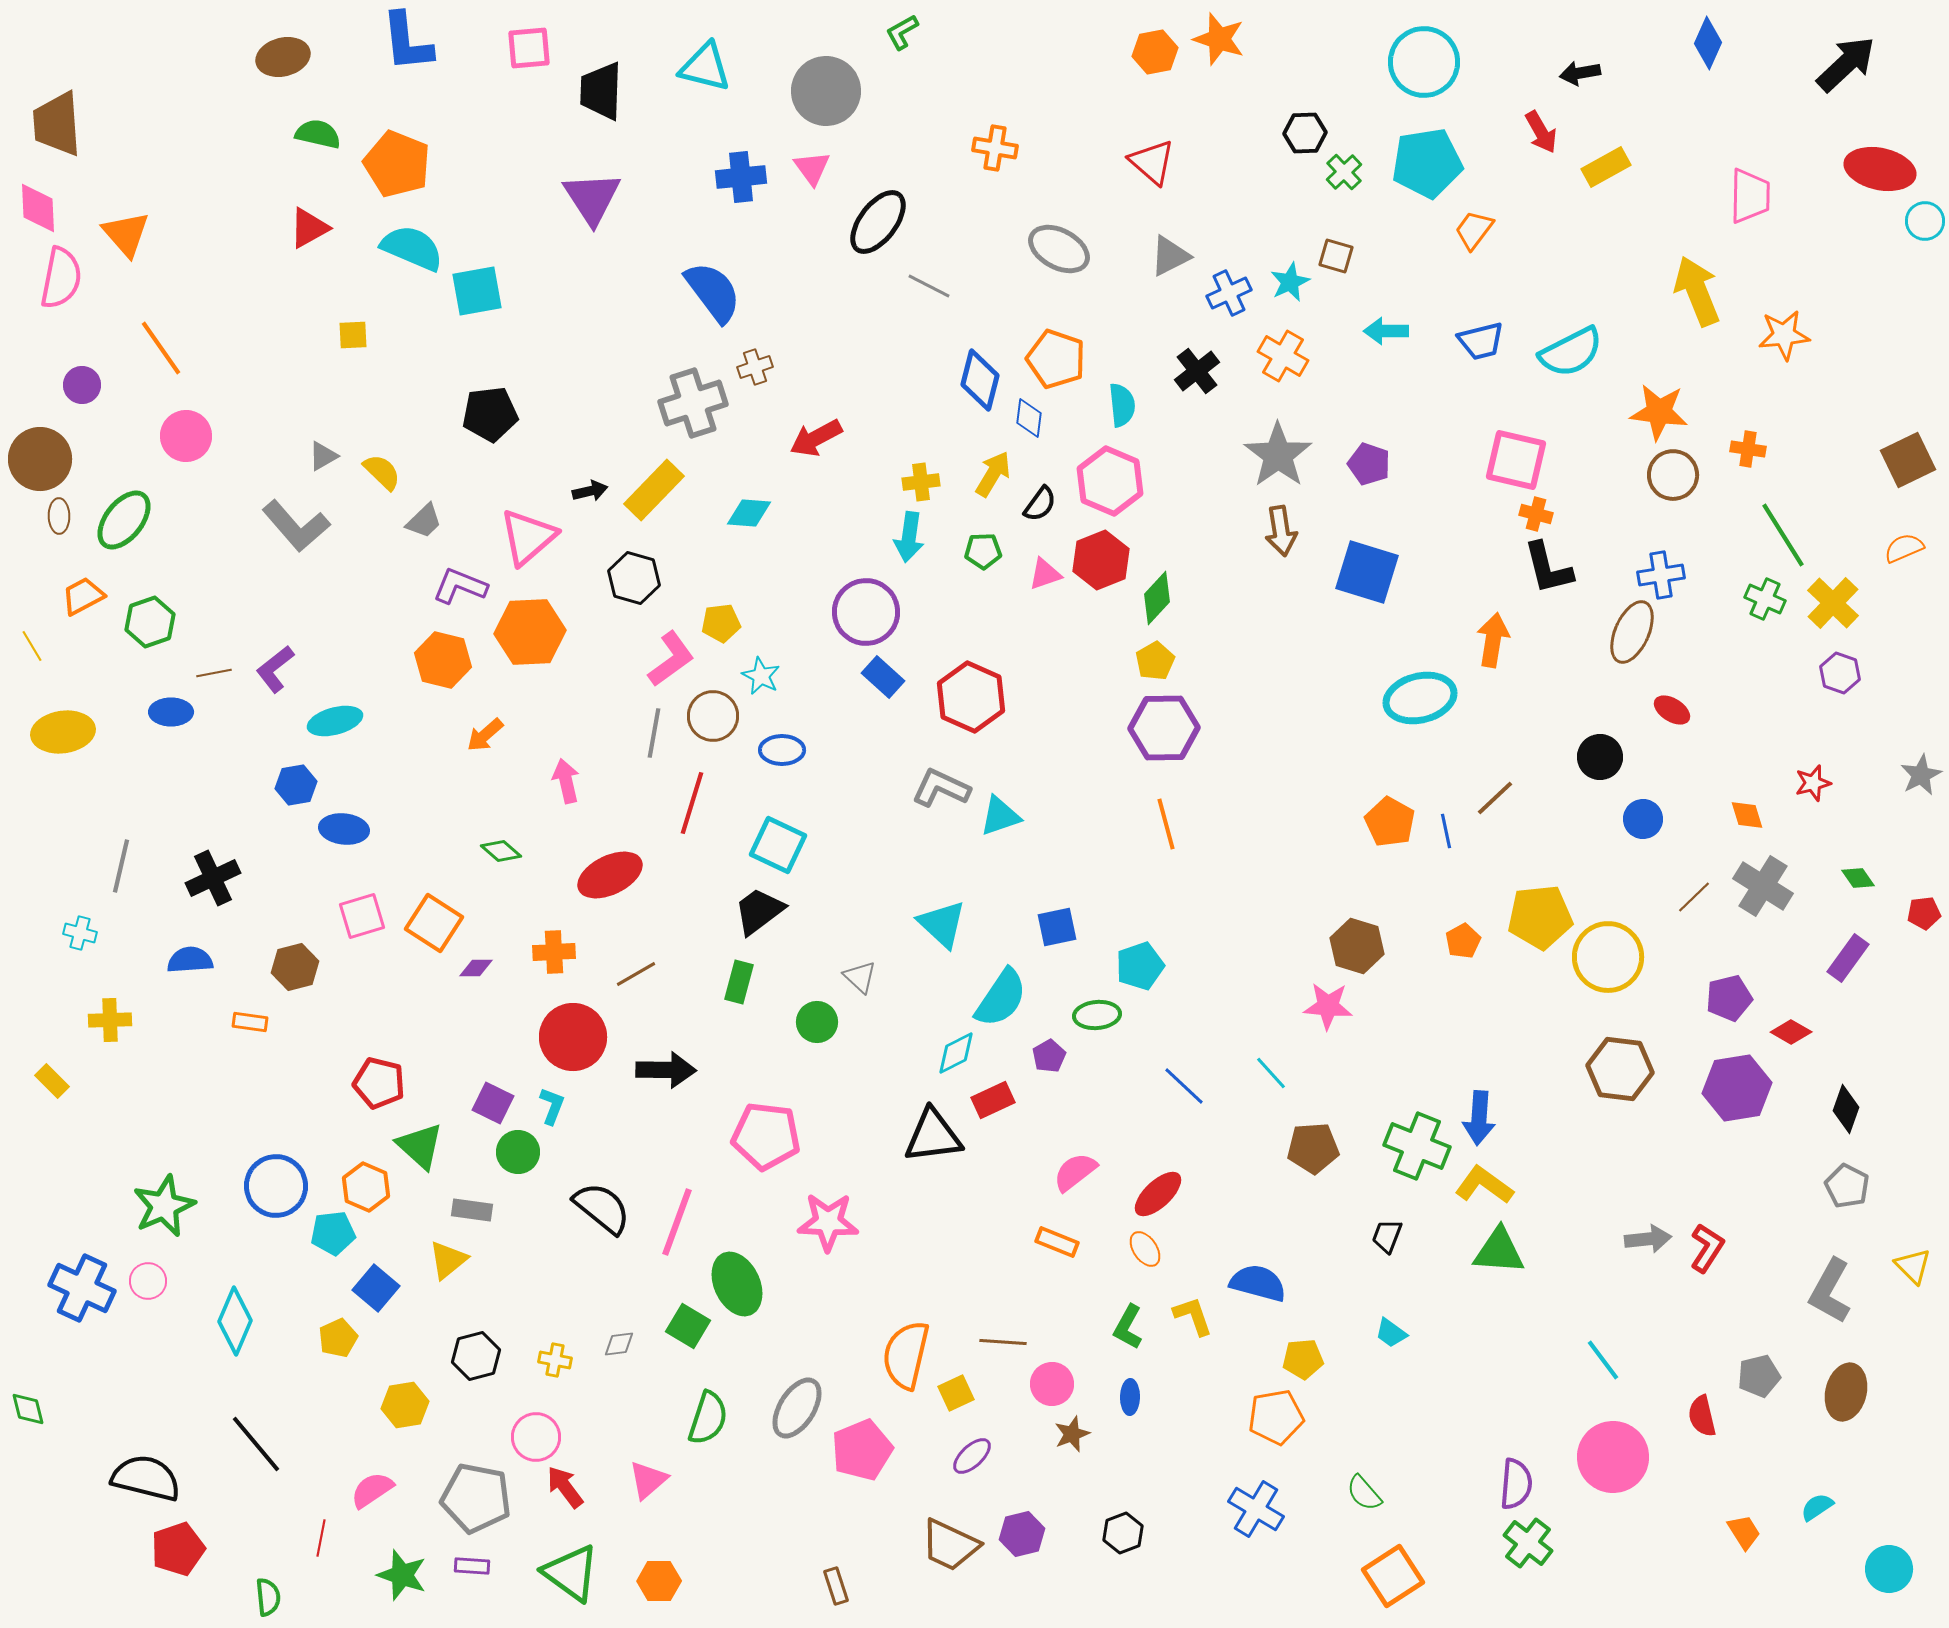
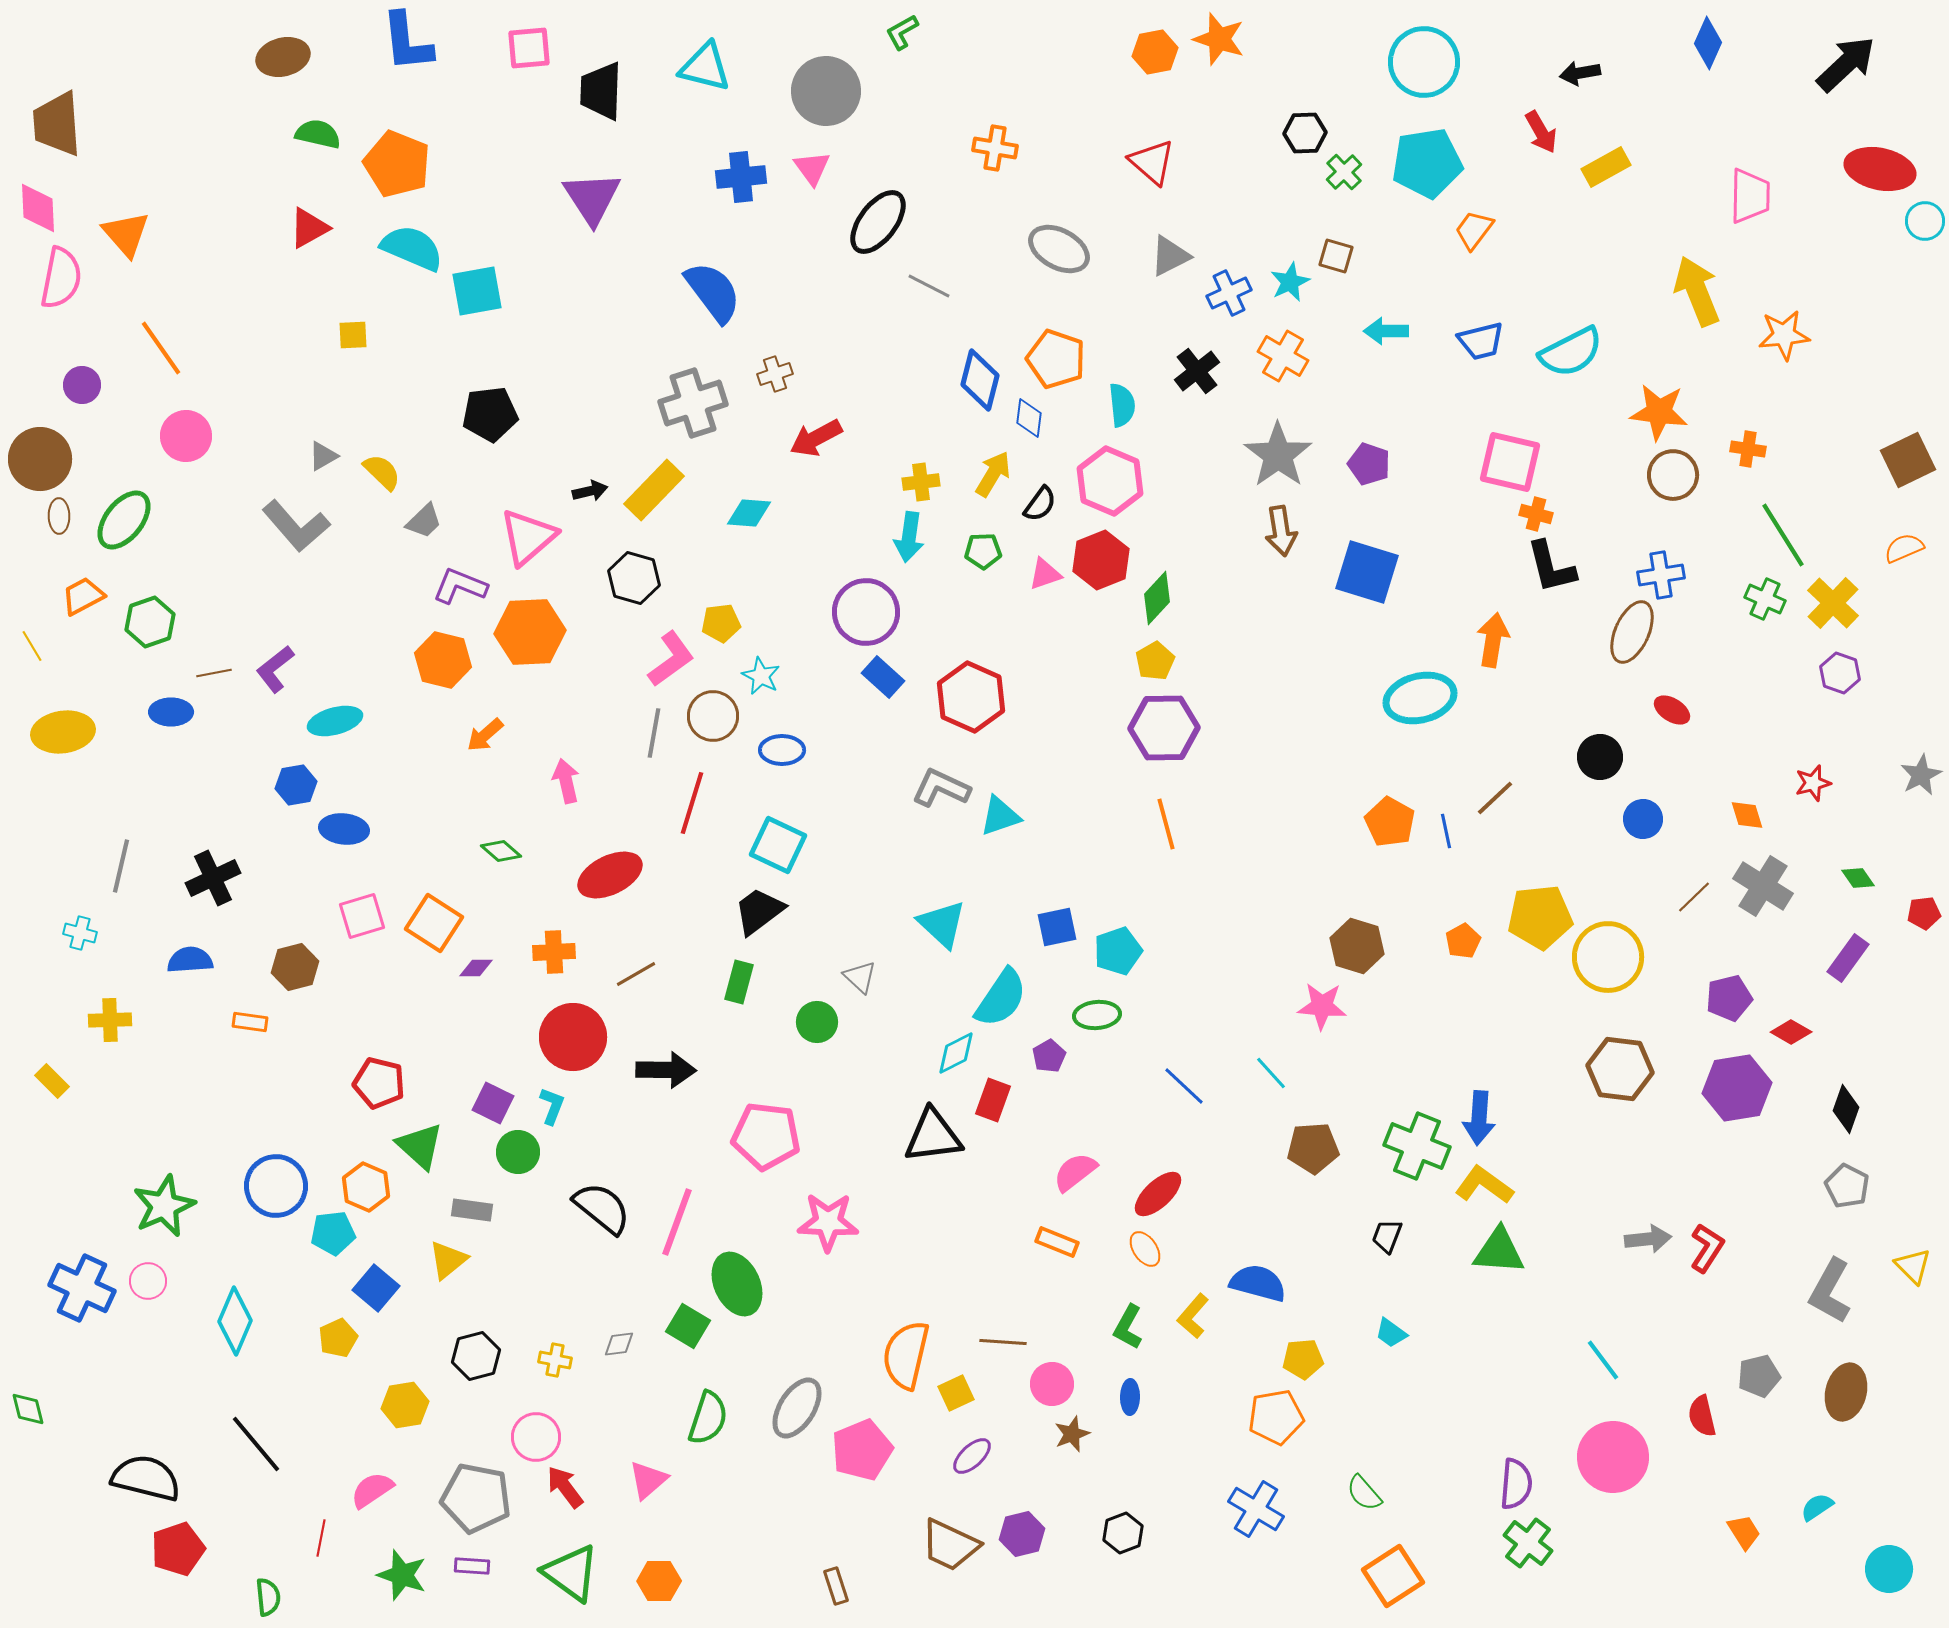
brown cross at (755, 367): moved 20 px right, 7 px down
pink square at (1516, 460): moved 6 px left, 2 px down
black L-shape at (1548, 568): moved 3 px right, 1 px up
cyan pentagon at (1140, 966): moved 22 px left, 15 px up
pink star at (1328, 1006): moved 6 px left
red rectangle at (993, 1100): rotated 45 degrees counterclockwise
yellow L-shape at (1193, 1316): rotated 120 degrees counterclockwise
